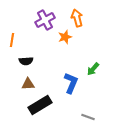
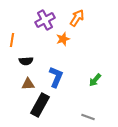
orange arrow: rotated 48 degrees clockwise
orange star: moved 2 px left, 2 px down
green arrow: moved 2 px right, 11 px down
blue L-shape: moved 15 px left, 6 px up
black rectangle: rotated 30 degrees counterclockwise
